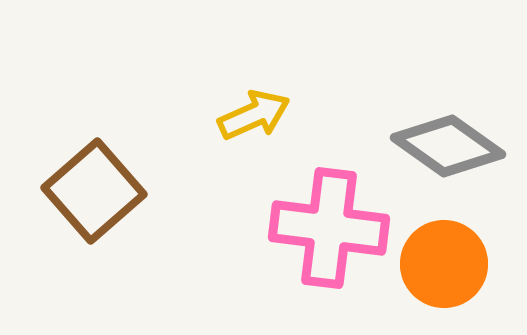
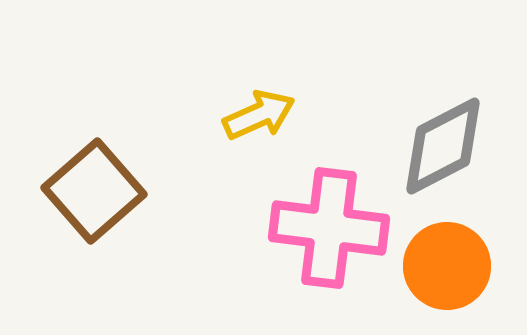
yellow arrow: moved 5 px right
gray diamond: moved 5 px left; rotated 63 degrees counterclockwise
orange circle: moved 3 px right, 2 px down
